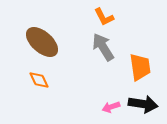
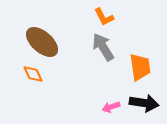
orange diamond: moved 6 px left, 6 px up
black arrow: moved 1 px right, 1 px up
